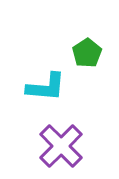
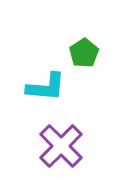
green pentagon: moved 3 px left
